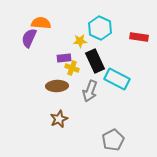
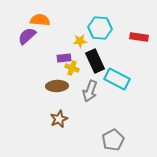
orange semicircle: moved 1 px left, 3 px up
cyan hexagon: rotated 20 degrees counterclockwise
purple semicircle: moved 2 px left, 2 px up; rotated 24 degrees clockwise
